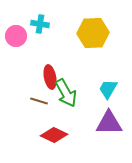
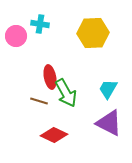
purple triangle: rotated 28 degrees clockwise
